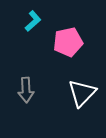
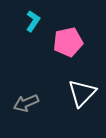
cyan L-shape: rotated 15 degrees counterclockwise
gray arrow: moved 13 px down; rotated 70 degrees clockwise
